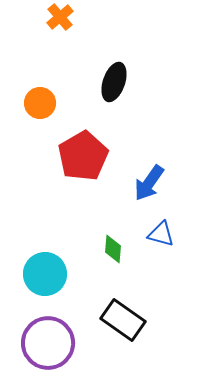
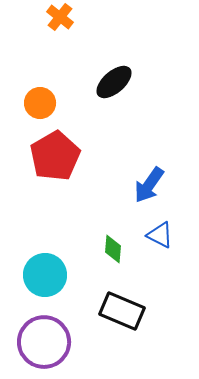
orange cross: rotated 12 degrees counterclockwise
black ellipse: rotated 30 degrees clockwise
red pentagon: moved 28 px left
blue arrow: moved 2 px down
blue triangle: moved 1 px left, 1 px down; rotated 12 degrees clockwise
cyan circle: moved 1 px down
black rectangle: moved 1 px left, 9 px up; rotated 12 degrees counterclockwise
purple circle: moved 4 px left, 1 px up
